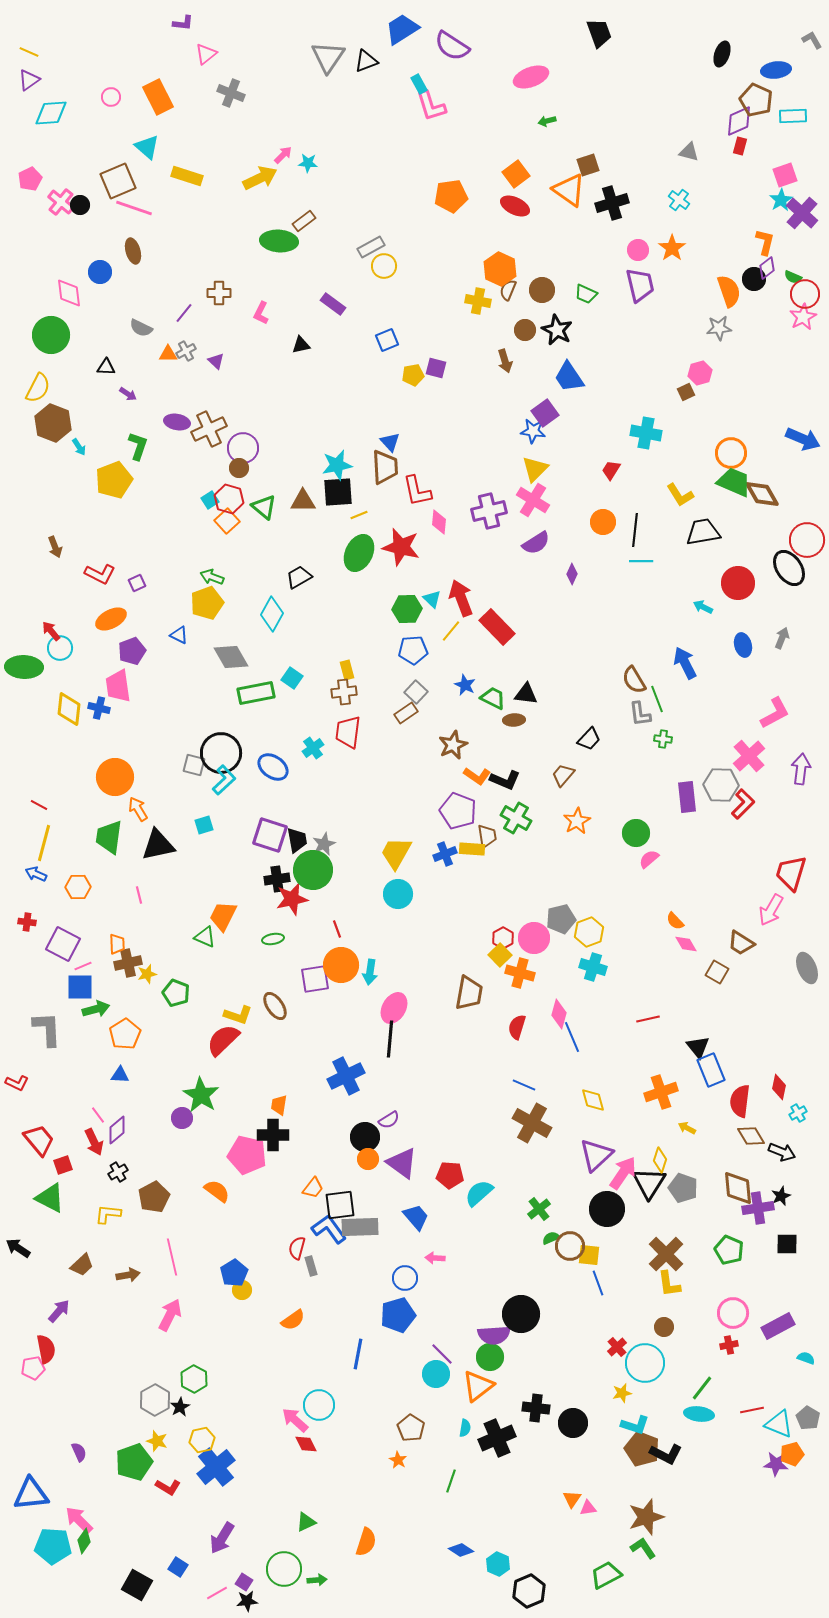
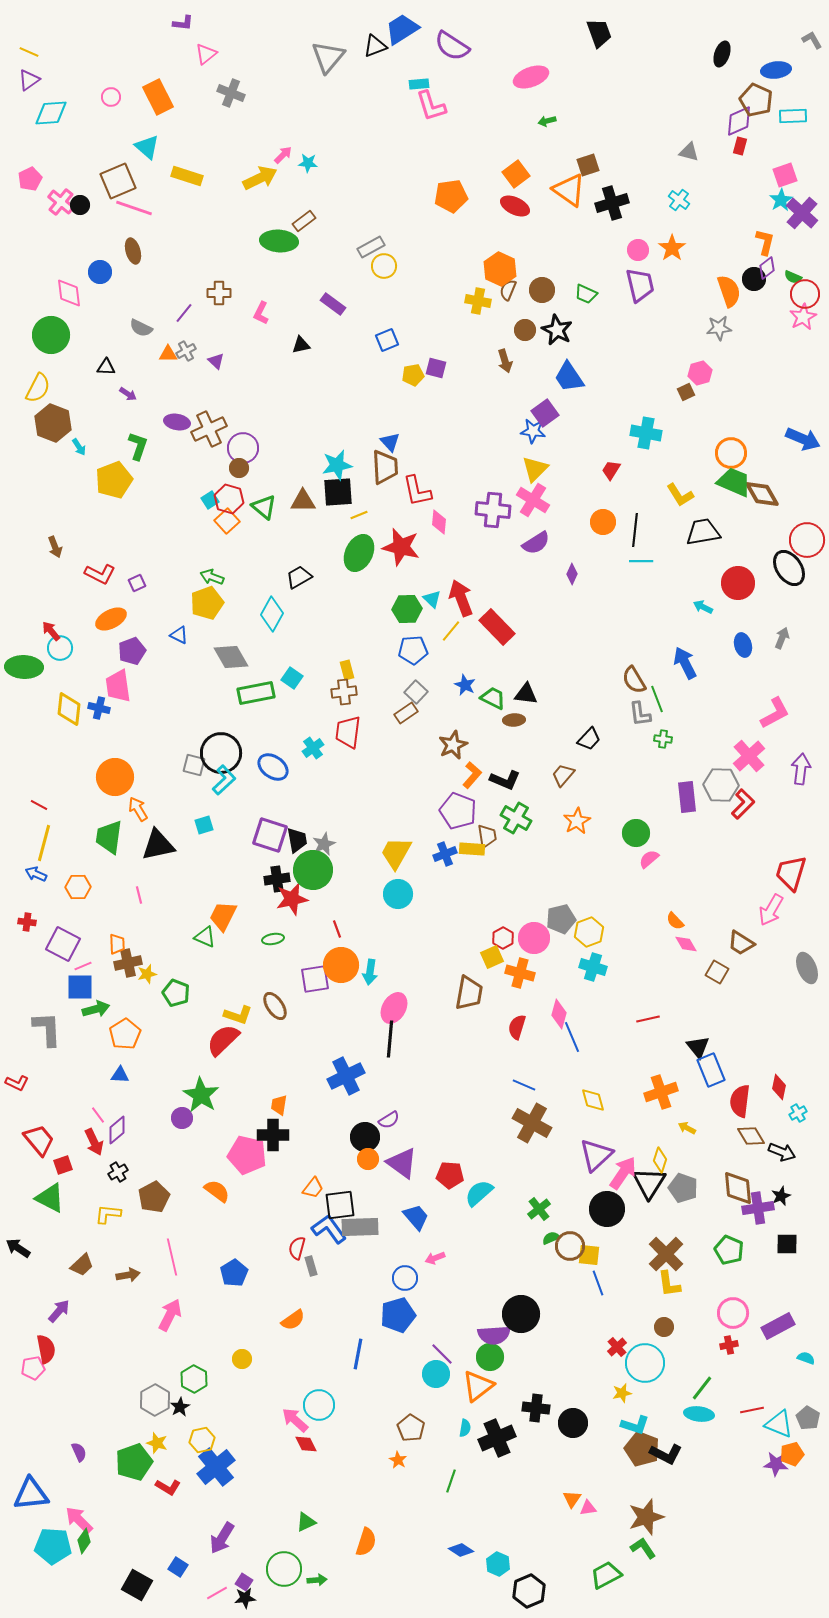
gray triangle at (328, 57): rotated 6 degrees clockwise
black triangle at (366, 61): moved 9 px right, 15 px up
cyan rectangle at (419, 84): rotated 66 degrees counterclockwise
purple cross at (489, 511): moved 4 px right, 1 px up; rotated 20 degrees clockwise
orange L-shape at (477, 776): moved 5 px left, 1 px up; rotated 84 degrees counterclockwise
yellow square at (500, 955): moved 8 px left, 2 px down; rotated 20 degrees clockwise
pink arrow at (435, 1258): rotated 24 degrees counterclockwise
yellow circle at (242, 1290): moved 69 px down
yellow star at (157, 1441): moved 2 px down
black star at (247, 1601): moved 2 px left, 3 px up
